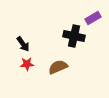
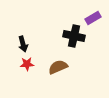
black arrow: rotated 21 degrees clockwise
